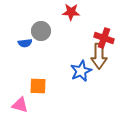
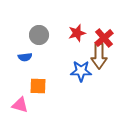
red star: moved 6 px right, 21 px down; rotated 18 degrees counterclockwise
gray circle: moved 2 px left, 4 px down
red cross: rotated 30 degrees clockwise
blue semicircle: moved 14 px down
blue star: rotated 25 degrees clockwise
